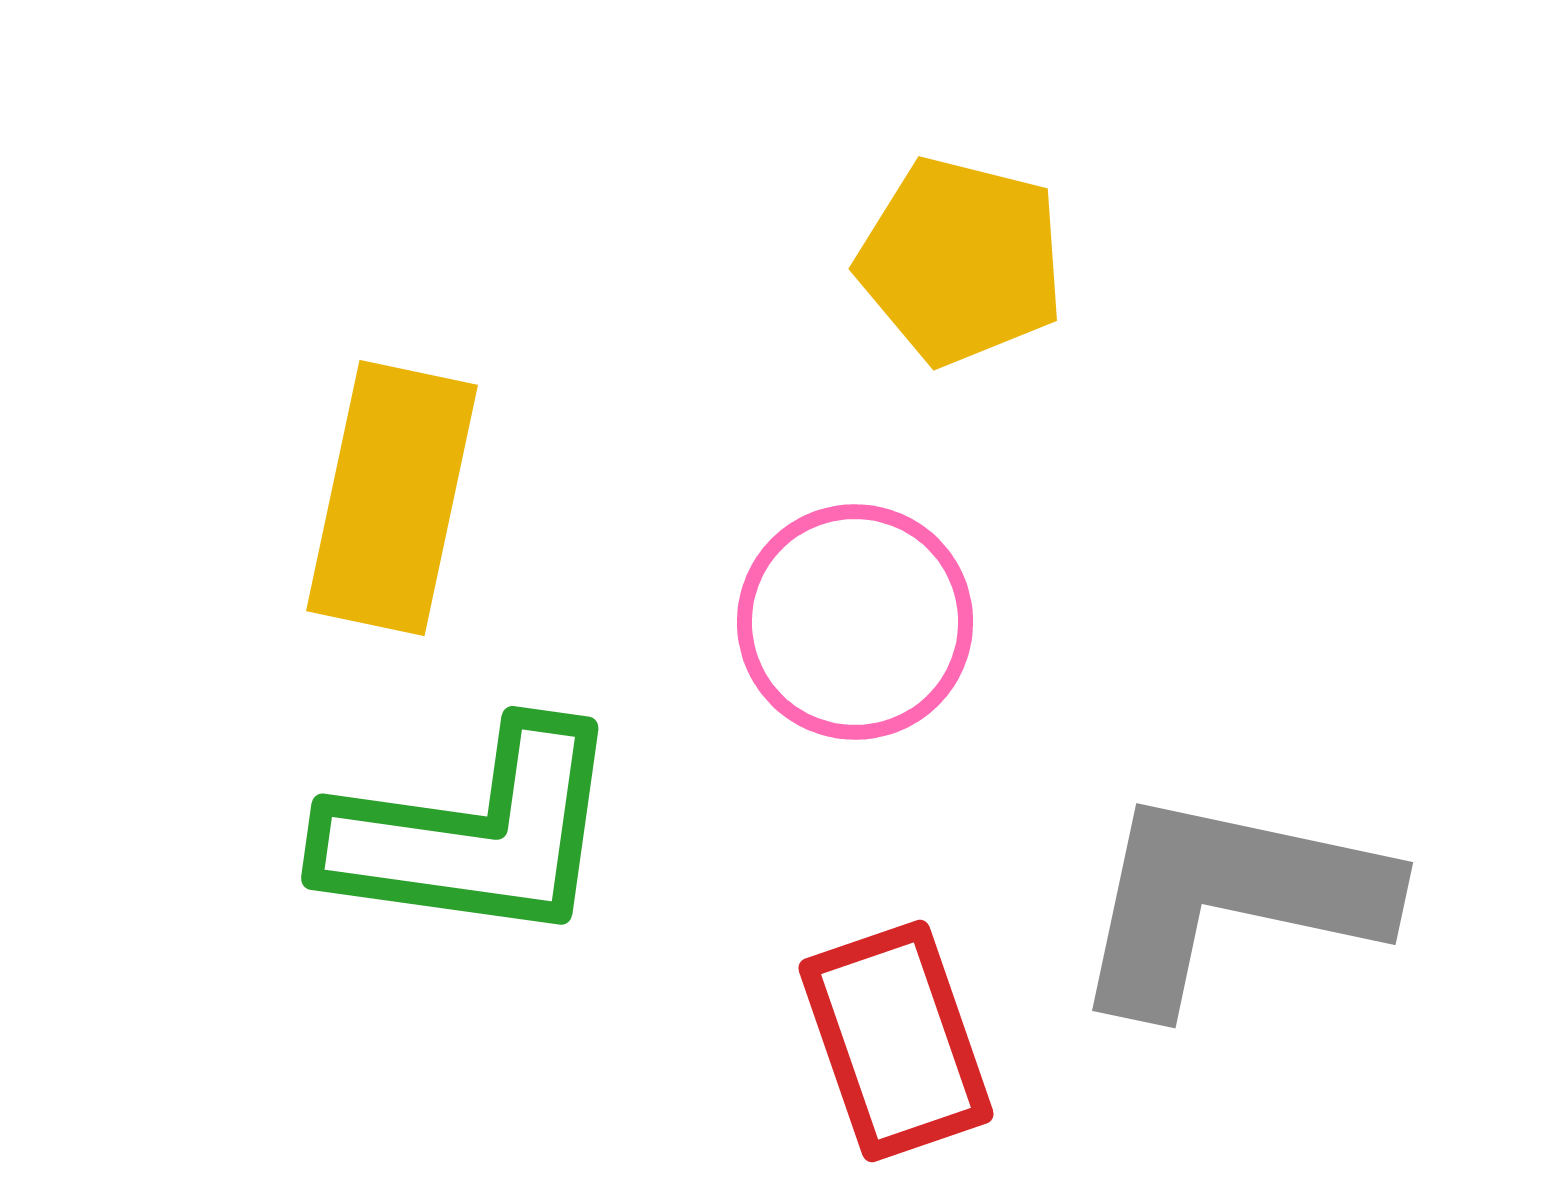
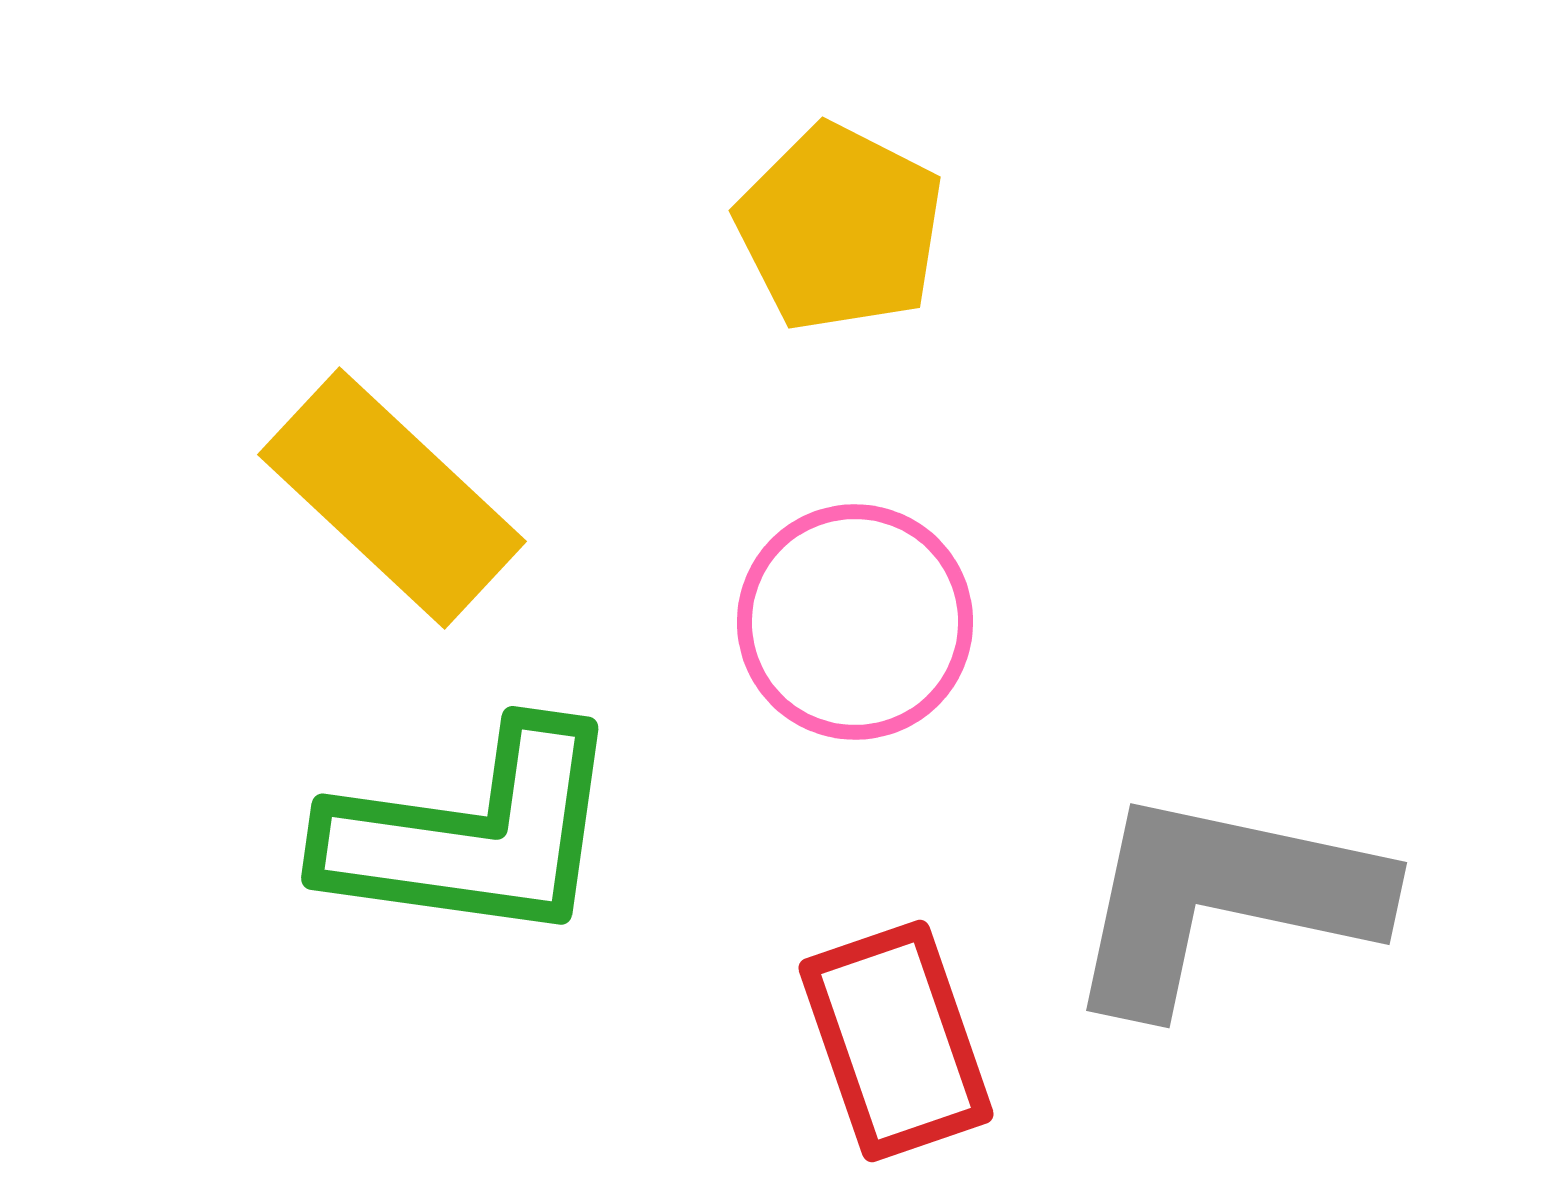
yellow pentagon: moved 121 px left, 33 px up; rotated 13 degrees clockwise
yellow rectangle: rotated 59 degrees counterclockwise
gray L-shape: moved 6 px left
